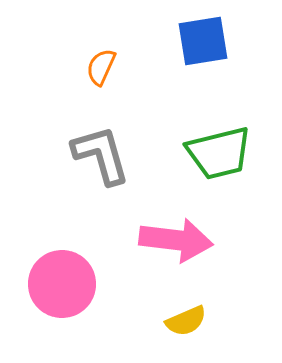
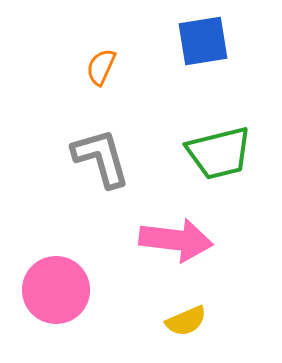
gray L-shape: moved 3 px down
pink circle: moved 6 px left, 6 px down
